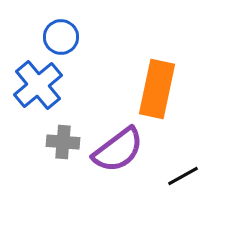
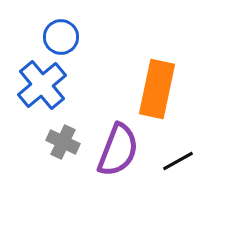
blue cross: moved 4 px right
gray cross: rotated 20 degrees clockwise
purple semicircle: rotated 32 degrees counterclockwise
black line: moved 5 px left, 15 px up
